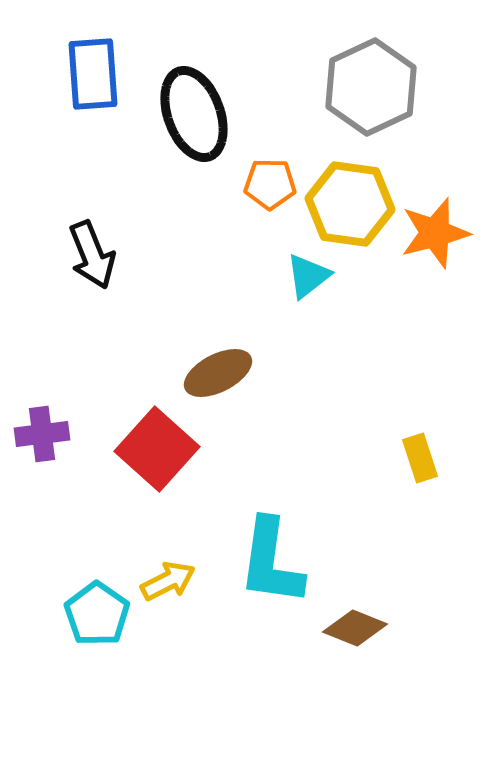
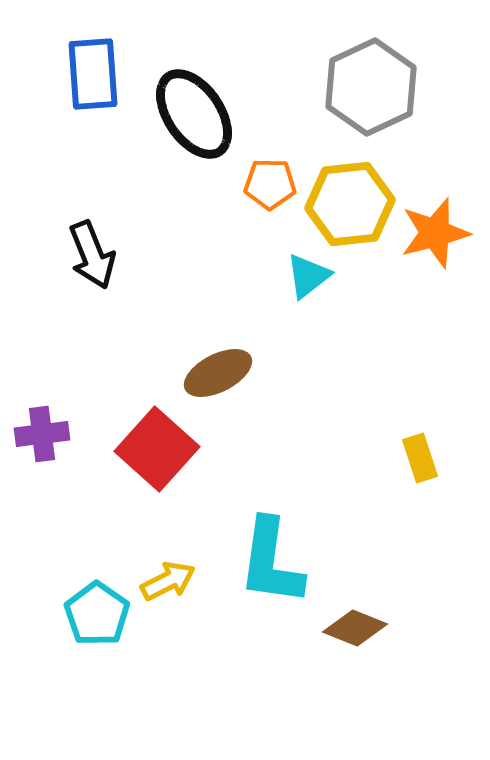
black ellipse: rotated 14 degrees counterclockwise
yellow hexagon: rotated 14 degrees counterclockwise
